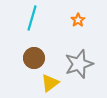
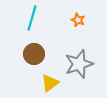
orange star: rotated 16 degrees counterclockwise
brown circle: moved 4 px up
